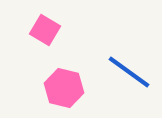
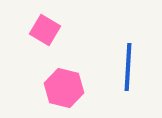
blue line: moved 1 px left, 5 px up; rotated 57 degrees clockwise
